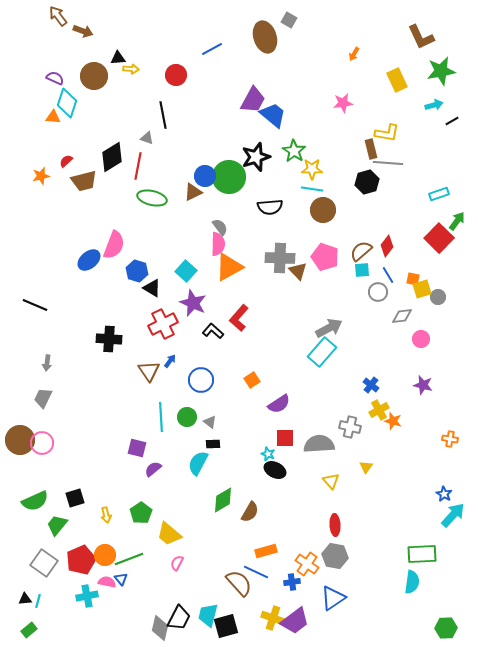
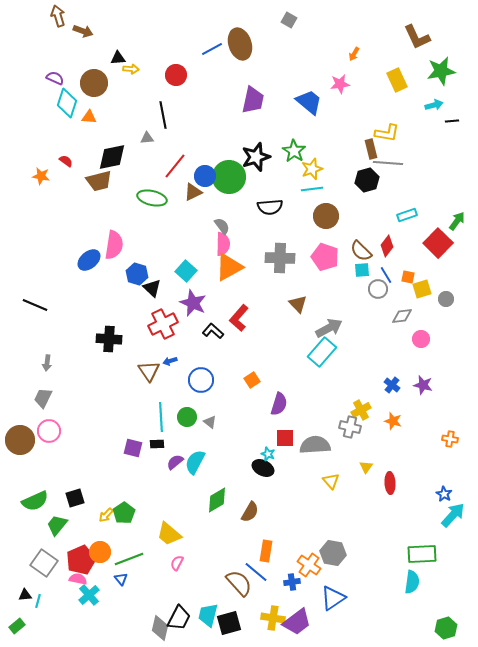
brown arrow at (58, 16): rotated 20 degrees clockwise
brown ellipse at (265, 37): moved 25 px left, 7 px down
brown L-shape at (421, 37): moved 4 px left
brown circle at (94, 76): moved 7 px down
purple trapezoid at (253, 100): rotated 16 degrees counterclockwise
pink star at (343, 103): moved 3 px left, 19 px up
blue trapezoid at (273, 115): moved 36 px right, 13 px up
orange triangle at (53, 117): moved 36 px right
black line at (452, 121): rotated 24 degrees clockwise
gray triangle at (147, 138): rotated 24 degrees counterclockwise
black diamond at (112, 157): rotated 20 degrees clockwise
red semicircle at (66, 161): rotated 80 degrees clockwise
red line at (138, 166): moved 37 px right; rotated 28 degrees clockwise
yellow star at (312, 169): rotated 20 degrees counterclockwise
orange star at (41, 176): rotated 24 degrees clockwise
brown trapezoid at (84, 181): moved 15 px right
black hexagon at (367, 182): moved 2 px up
cyan line at (312, 189): rotated 15 degrees counterclockwise
cyan rectangle at (439, 194): moved 32 px left, 21 px down
brown circle at (323, 210): moved 3 px right, 6 px down
gray semicircle at (220, 227): moved 2 px right, 1 px up
red square at (439, 238): moved 1 px left, 5 px down
pink semicircle at (218, 244): moved 5 px right
pink semicircle at (114, 245): rotated 12 degrees counterclockwise
brown semicircle at (361, 251): rotated 95 degrees counterclockwise
blue hexagon at (137, 271): moved 3 px down
brown triangle at (298, 271): moved 33 px down
blue line at (388, 275): moved 2 px left
orange square at (413, 279): moved 5 px left, 2 px up
black triangle at (152, 288): rotated 12 degrees clockwise
gray circle at (378, 292): moved 3 px up
gray circle at (438, 297): moved 8 px right, 2 px down
blue arrow at (170, 361): rotated 144 degrees counterclockwise
blue cross at (371, 385): moved 21 px right
purple semicircle at (279, 404): rotated 40 degrees counterclockwise
yellow cross at (379, 410): moved 18 px left
pink circle at (42, 443): moved 7 px right, 12 px up
black rectangle at (213, 444): moved 56 px left
gray semicircle at (319, 444): moved 4 px left, 1 px down
purple square at (137, 448): moved 4 px left
cyan semicircle at (198, 463): moved 3 px left, 1 px up
purple semicircle at (153, 469): moved 22 px right, 7 px up
black ellipse at (275, 470): moved 12 px left, 2 px up
green diamond at (223, 500): moved 6 px left
green pentagon at (141, 513): moved 17 px left
yellow arrow at (106, 515): rotated 56 degrees clockwise
red ellipse at (335, 525): moved 55 px right, 42 px up
orange rectangle at (266, 551): rotated 65 degrees counterclockwise
orange circle at (105, 555): moved 5 px left, 3 px up
gray hexagon at (335, 556): moved 2 px left, 3 px up
orange cross at (307, 564): moved 2 px right, 1 px down
blue line at (256, 572): rotated 15 degrees clockwise
pink semicircle at (107, 582): moved 29 px left, 3 px up
cyan cross at (87, 596): moved 2 px right, 1 px up; rotated 30 degrees counterclockwise
black triangle at (25, 599): moved 4 px up
yellow cross at (273, 618): rotated 10 degrees counterclockwise
purple trapezoid at (295, 621): moved 2 px right, 1 px down
black square at (226, 626): moved 3 px right, 3 px up
green hexagon at (446, 628): rotated 15 degrees counterclockwise
green rectangle at (29, 630): moved 12 px left, 4 px up
